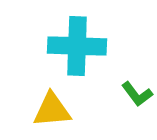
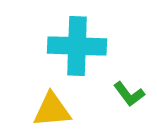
green L-shape: moved 8 px left
